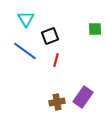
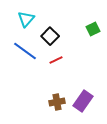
cyan triangle: rotated 12 degrees clockwise
green square: moved 2 px left; rotated 24 degrees counterclockwise
black square: rotated 24 degrees counterclockwise
red line: rotated 48 degrees clockwise
purple rectangle: moved 4 px down
